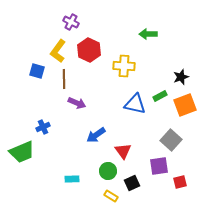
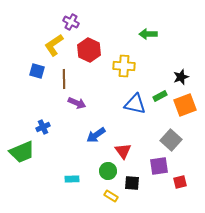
yellow L-shape: moved 4 px left, 6 px up; rotated 20 degrees clockwise
black square: rotated 28 degrees clockwise
